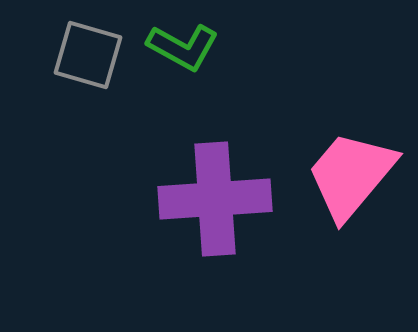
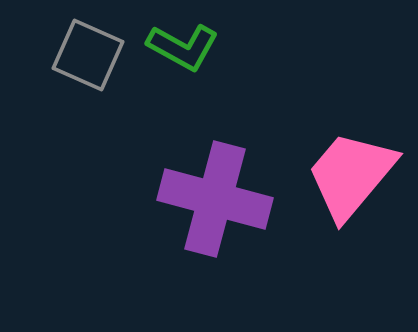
gray square: rotated 8 degrees clockwise
purple cross: rotated 19 degrees clockwise
